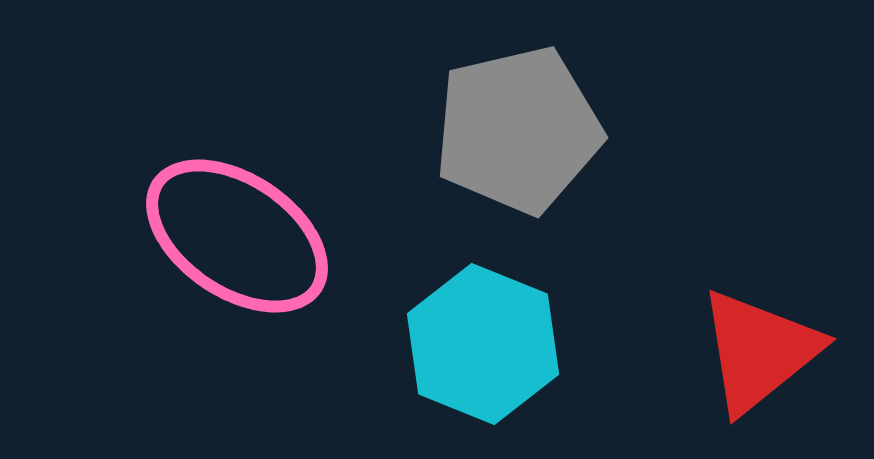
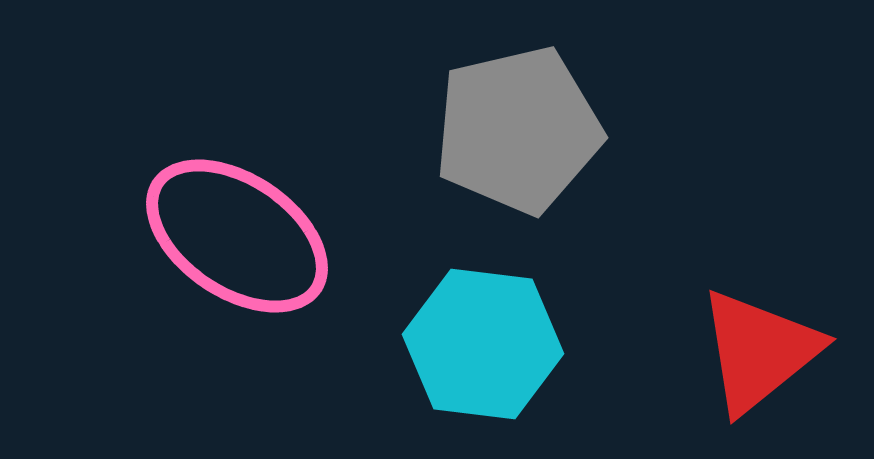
cyan hexagon: rotated 15 degrees counterclockwise
